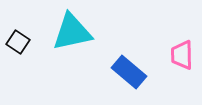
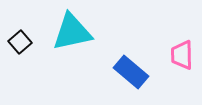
black square: moved 2 px right; rotated 15 degrees clockwise
blue rectangle: moved 2 px right
